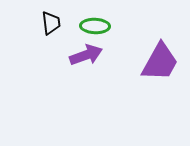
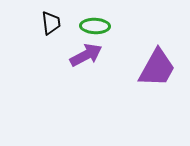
purple arrow: rotated 8 degrees counterclockwise
purple trapezoid: moved 3 px left, 6 px down
